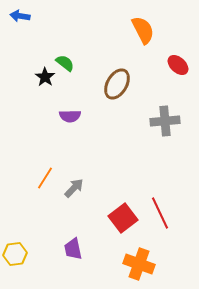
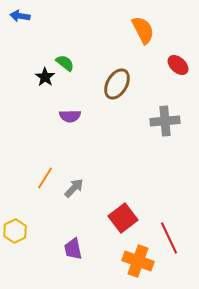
red line: moved 9 px right, 25 px down
yellow hexagon: moved 23 px up; rotated 20 degrees counterclockwise
orange cross: moved 1 px left, 3 px up
